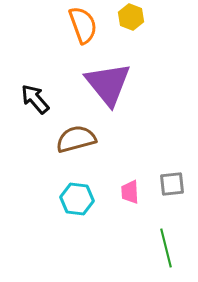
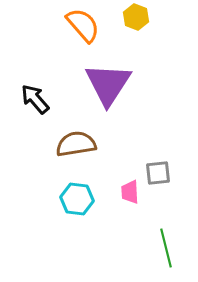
yellow hexagon: moved 5 px right
orange semicircle: rotated 21 degrees counterclockwise
purple triangle: rotated 12 degrees clockwise
brown semicircle: moved 5 px down; rotated 6 degrees clockwise
gray square: moved 14 px left, 11 px up
